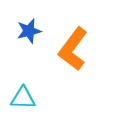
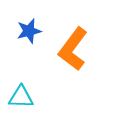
cyan triangle: moved 2 px left, 1 px up
